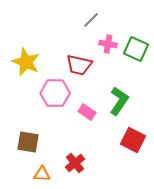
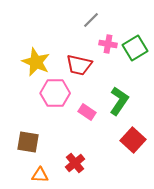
green square: moved 1 px left, 1 px up; rotated 35 degrees clockwise
yellow star: moved 10 px right
red square: rotated 15 degrees clockwise
orange triangle: moved 2 px left, 1 px down
